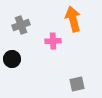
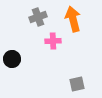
gray cross: moved 17 px right, 8 px up
